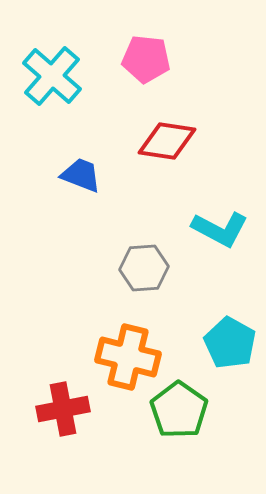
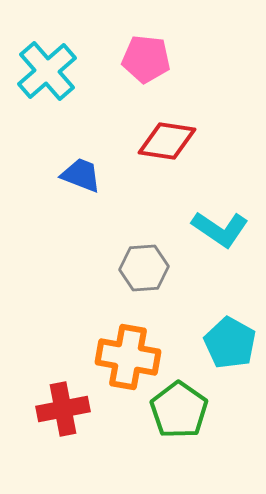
cyan cross: moved 5 px left, 5 px up; rotated 8 degrees clockwise
cyan L-shape: rotated 6 degrees clockwise
orange cross: rotated 4 degrees counterclockwise
